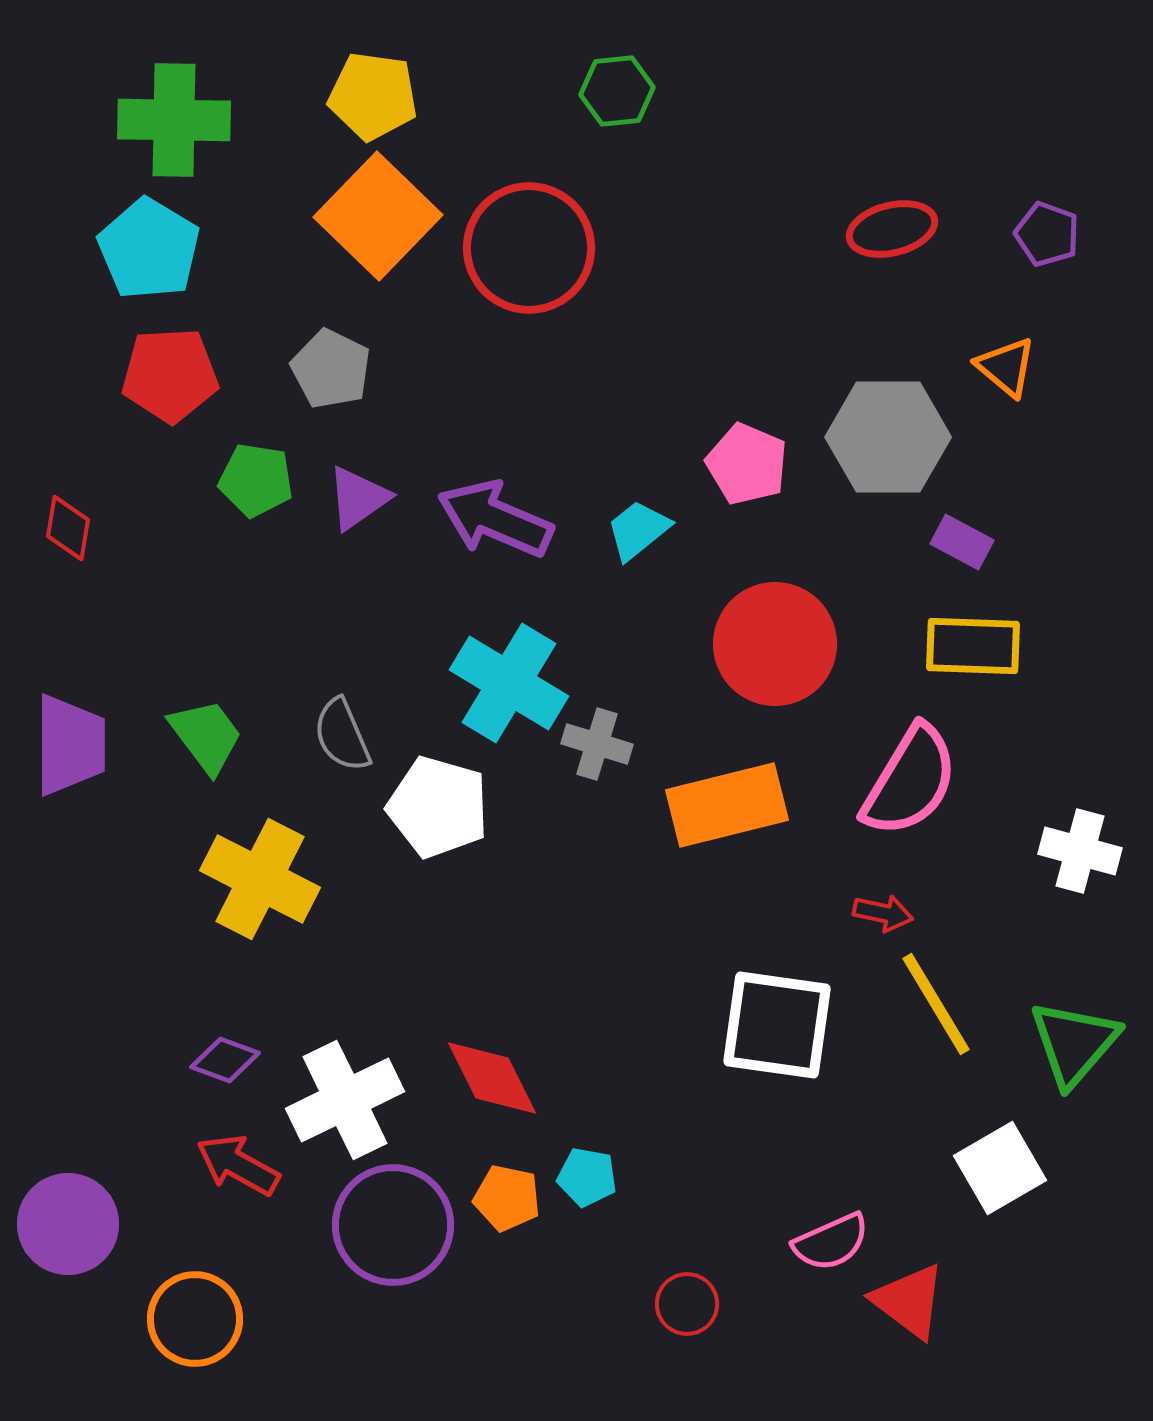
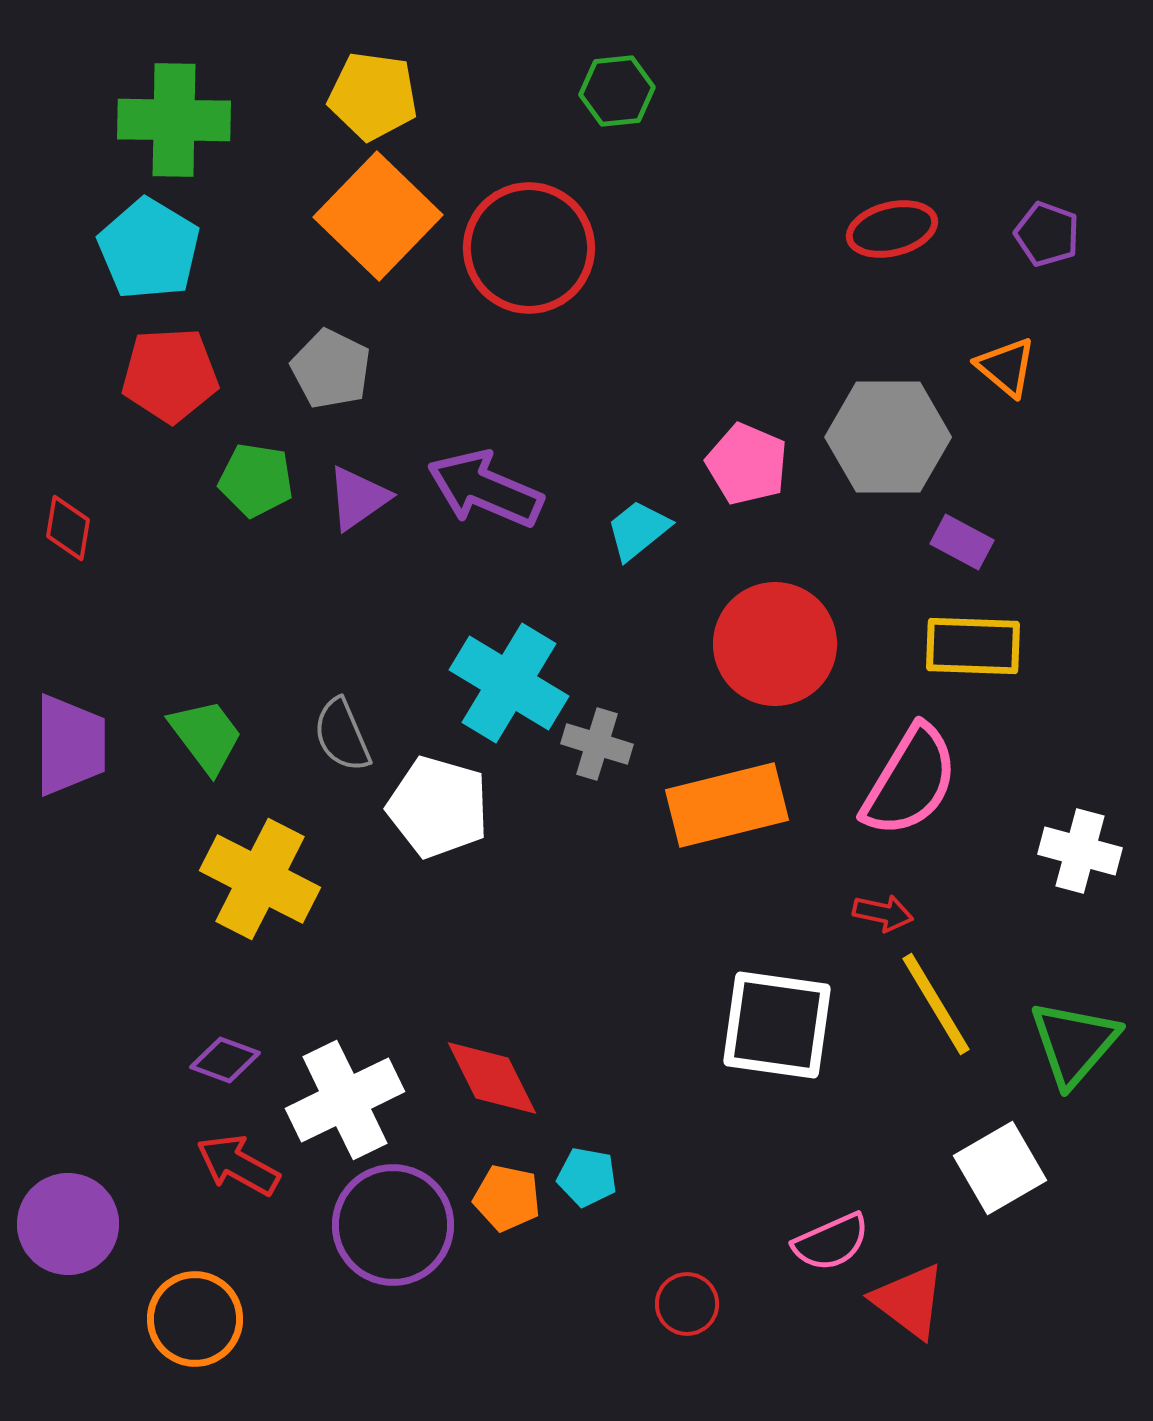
purple arrow at (495, 519): moved 10 px left, 30 px up
